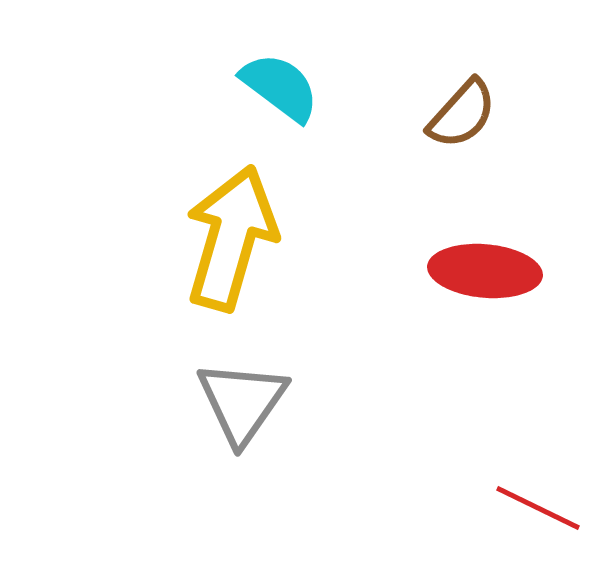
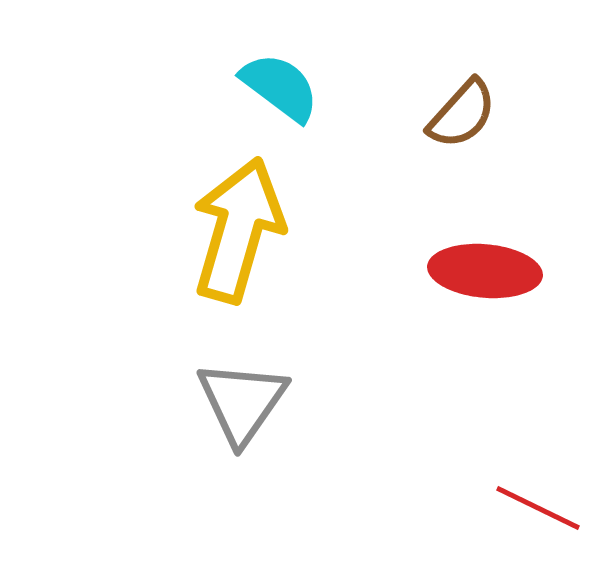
yellow arrow: moved 7 px right, 8 px up
